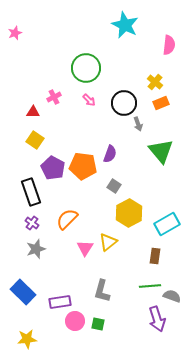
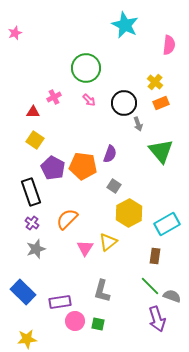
green line: rotated 50 degrees clockwise
